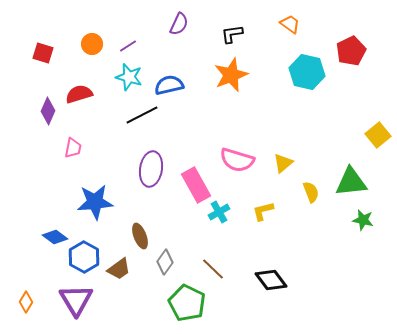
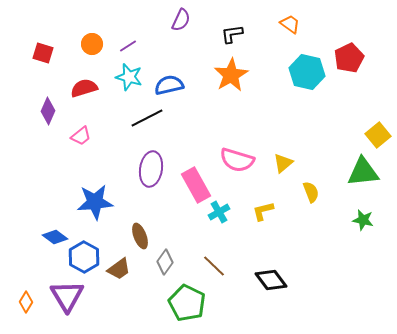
purple semicircle: moved 2 px right, 4 px up
red pentagon: moved 2 px left, 7 px down
orange star: rotated 8 degrees counterclockwise
red semicircle: moved 5 px right, 6 px up
black line: moved 5 px right, 3 px down
pink trapezoid: moved 8 px right, 12 px up; rotated 40 degrees clockwise
green triangle: moved 12 px right, 10 px up
brown line: moved 1 px right, 3 px up
purple triangle: moved 9 px left, 4 px up
